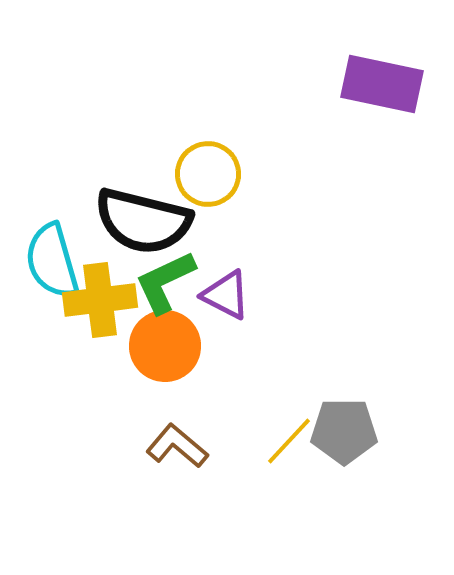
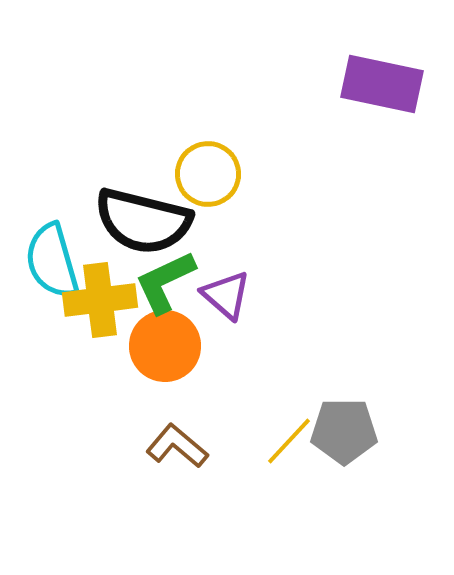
purple triangle: rotated 14 degrees clockwise
